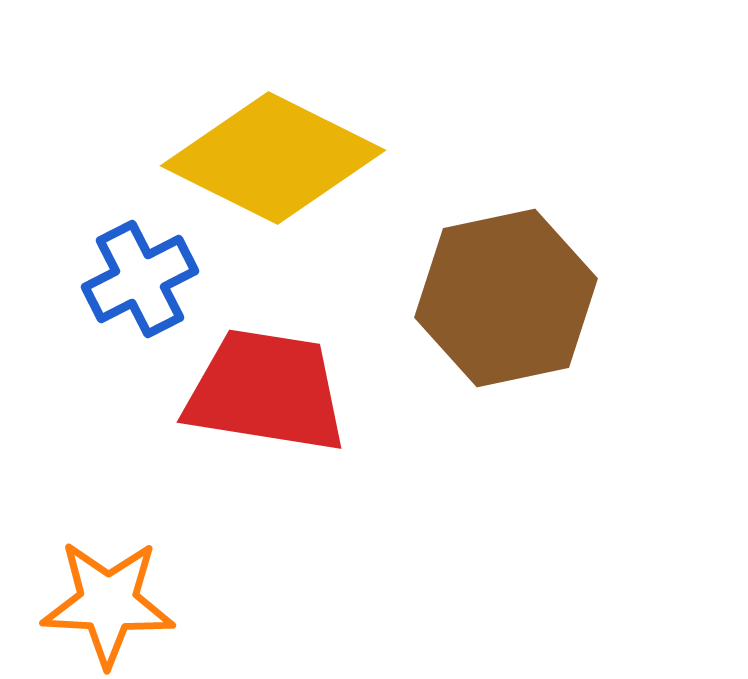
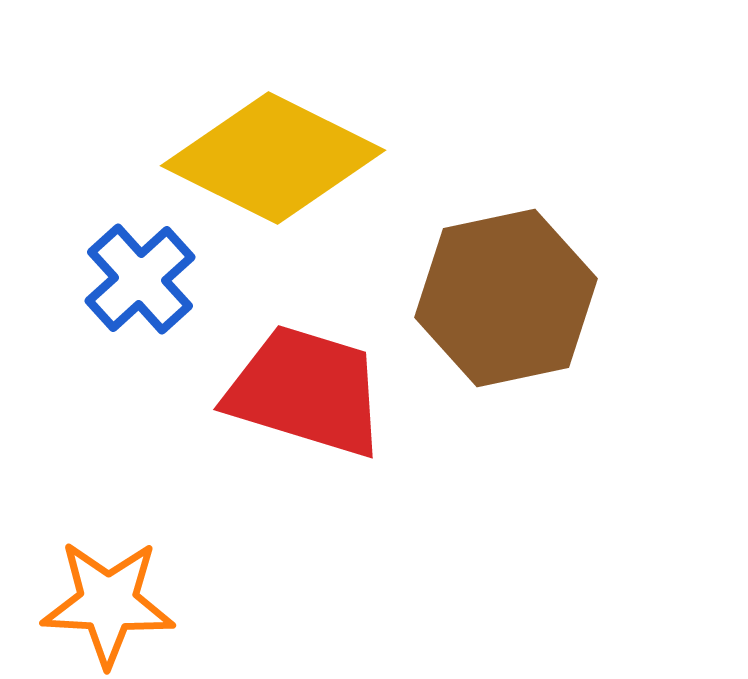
blue cross: rotated 15 degrees counterclockwise
red trapezoid: moved 40 px right; rotated 8 degrees clockwise
